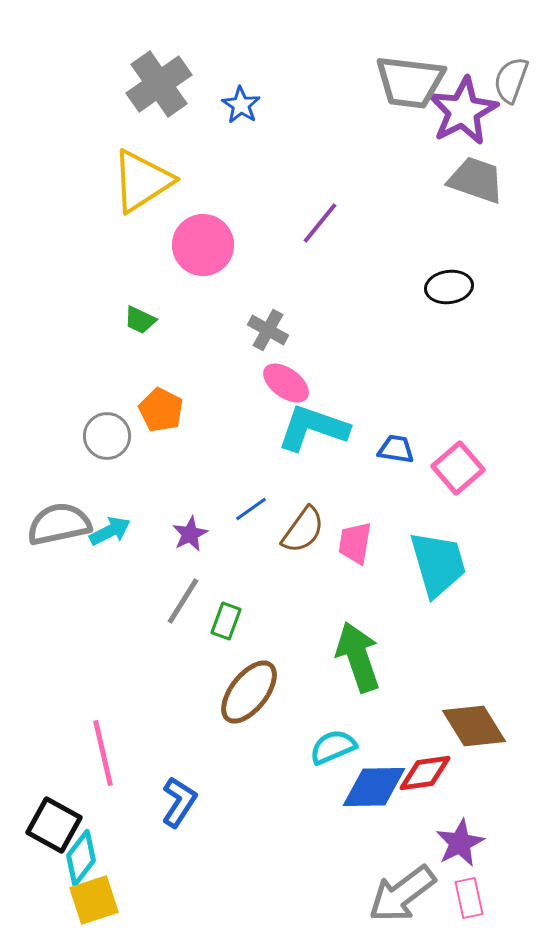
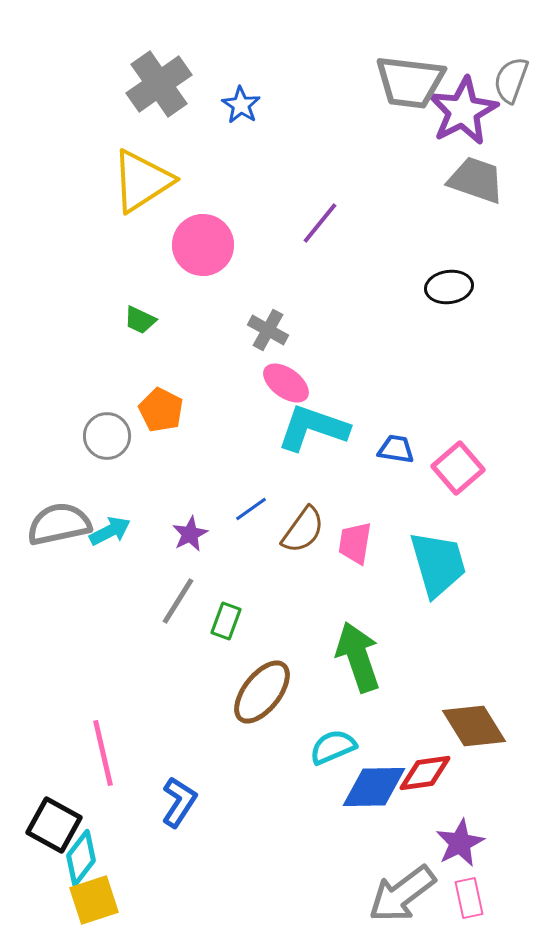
gray line at (183, 601): moved 5 px left
brown ellipse at (249, 692): moved 13 px right
